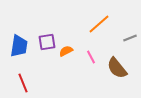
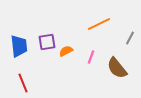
orange line: rotated 15 degrees clockwise
gray line: rotated 40 degrees counterclockwise
blue trapezoid: rotated 15 degrees counterclockwise
pink line: rotated 48 degrees clockwise
